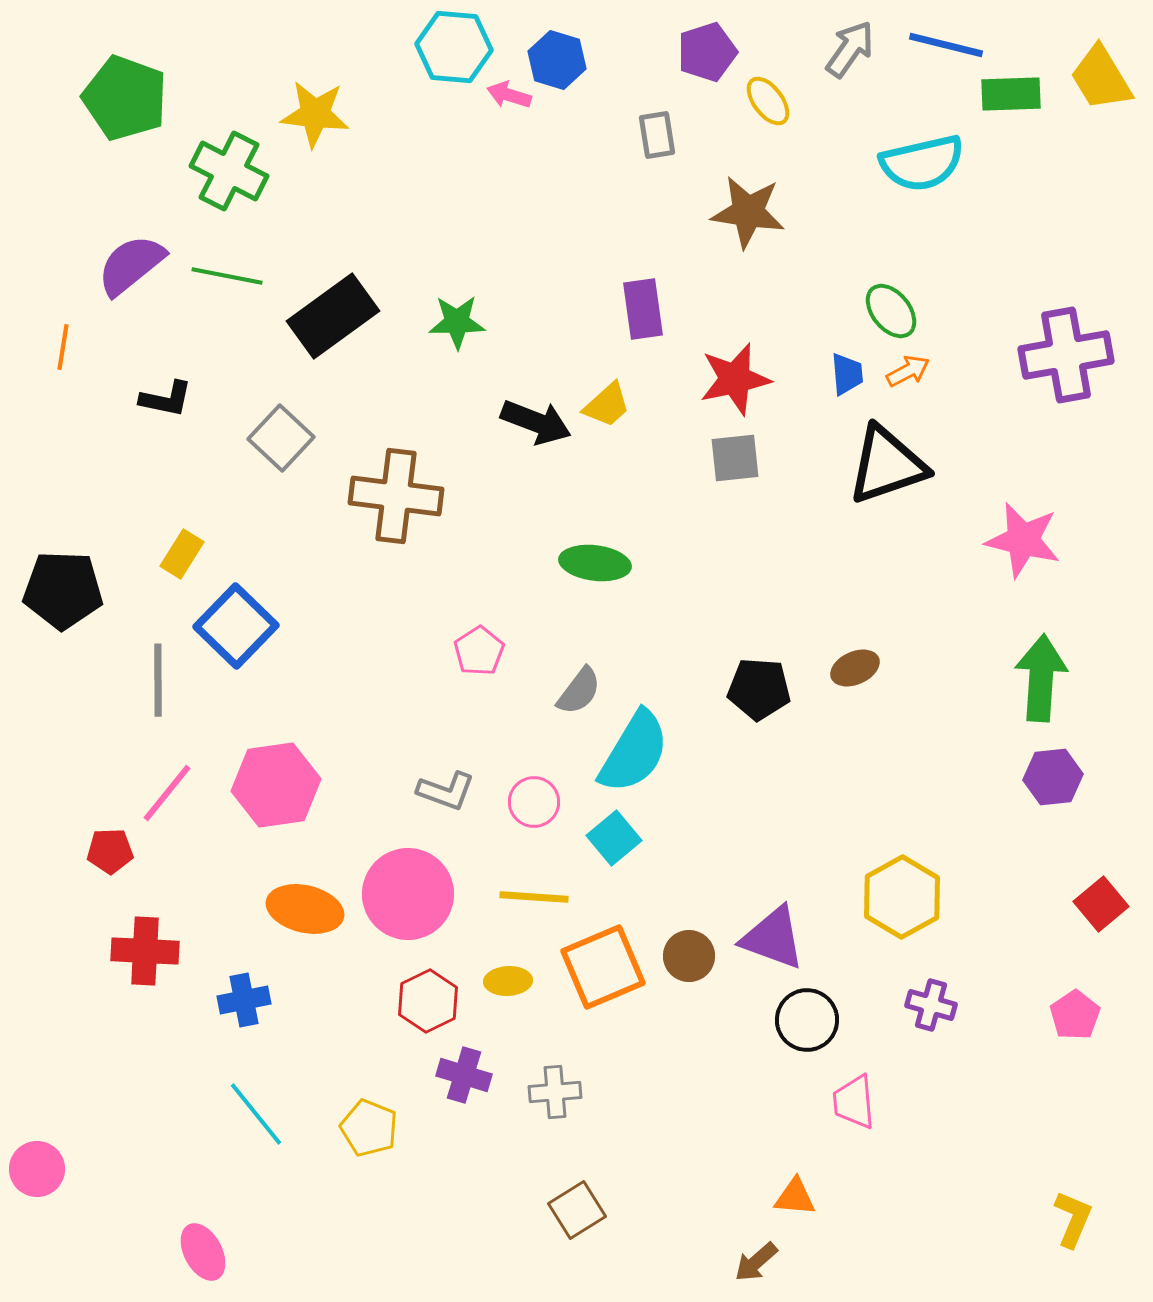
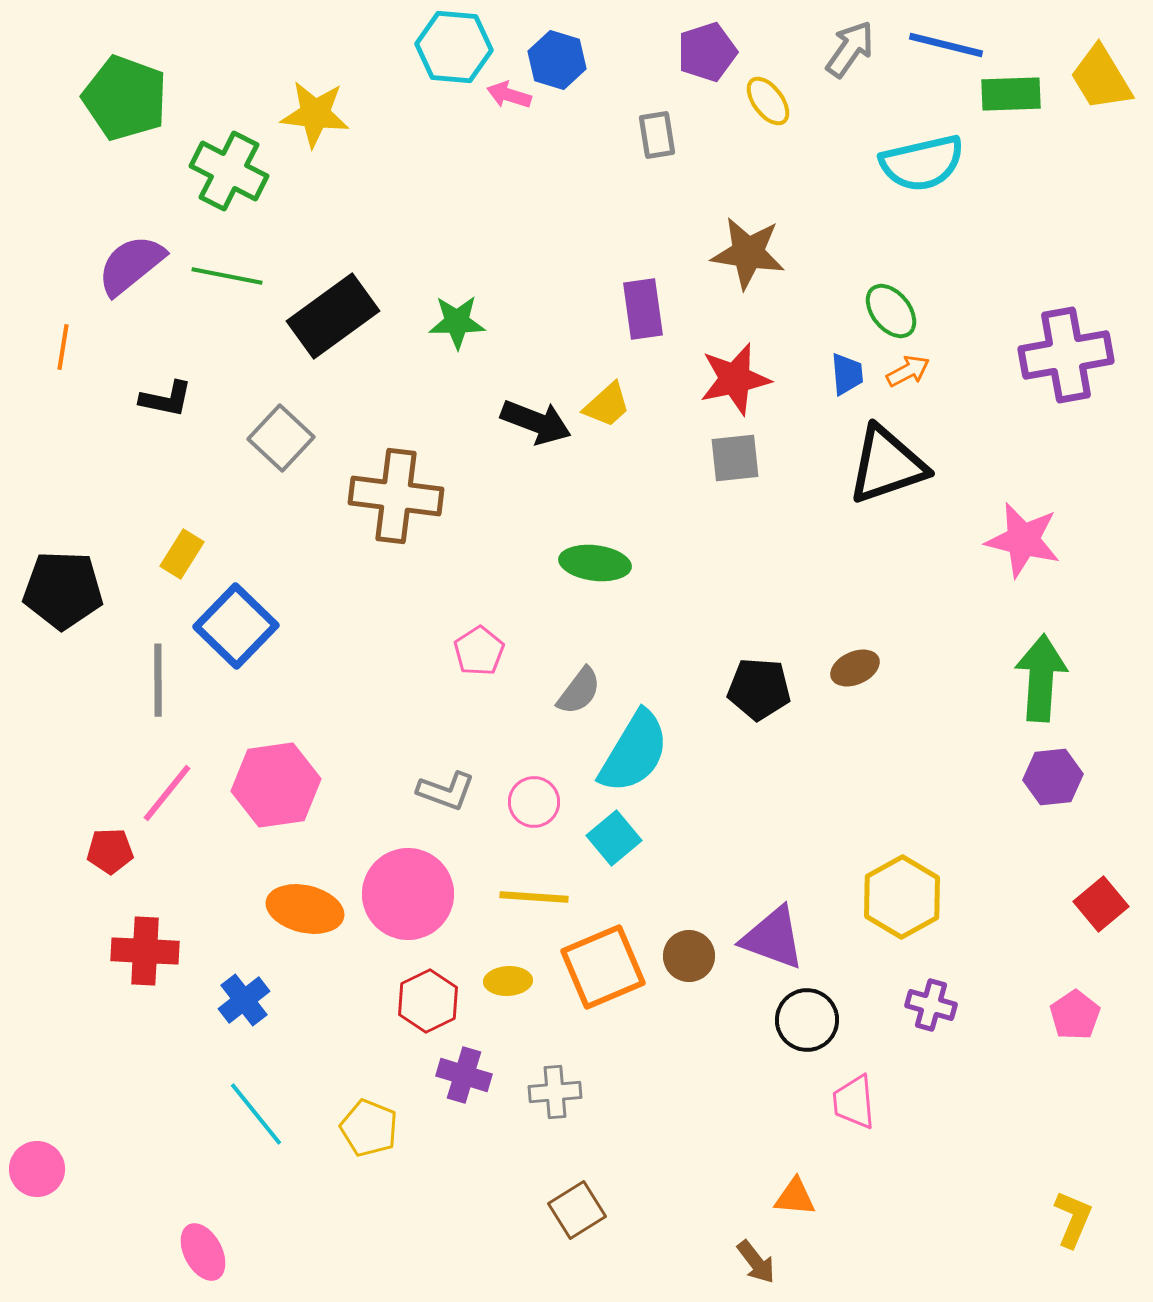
brown star at (748, 212): moved 41 px down
blue cross at (244, 1000): rotated 27 degrees counterclockwise
brown arrow at (756, 1262): rotated 87 degrees counterclockwise
